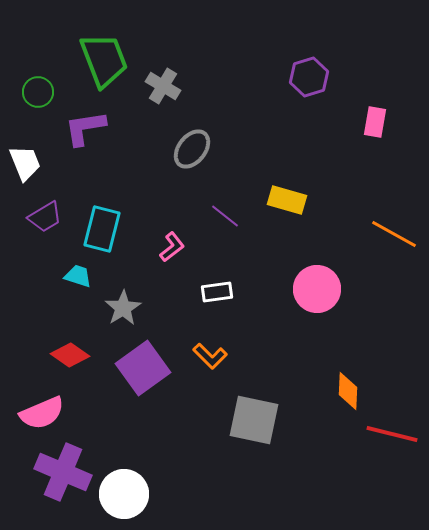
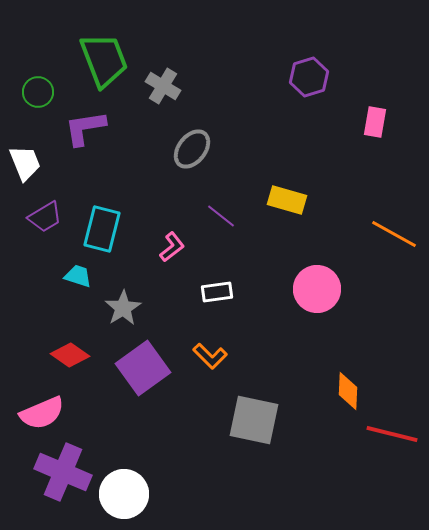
purple line: moved 4 px left
